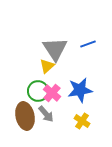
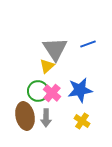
gray arrow: moved 4 px down; rotated 42 degrees clockwise
